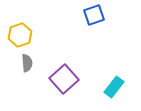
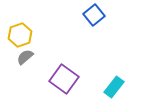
blue square: rotated 20 degrees counterclockwise
gray semicircle: moved 2 px left, 6 px up; rotated 126 degrees counterclockwise
purple square: rotated 12 degrees counterclockwise
